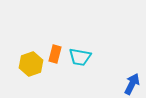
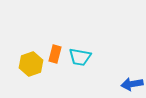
blue arrow: rotated 125 degrees counterclockwise
